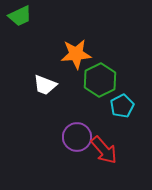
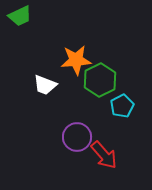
orange star: moved 6 px down
red arrow: moved 5 px down
